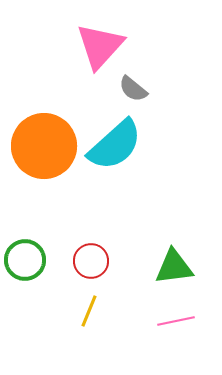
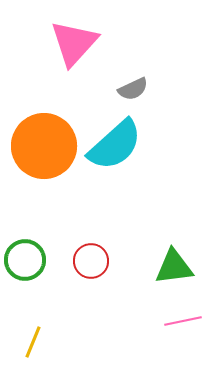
pink triangle: moved 26 px left, 3 px up
gray semicircle: rotated 64 degrees counterclockwise
yellow line: moved 56 px left, 31 px down
pink line: moved 7 px right
